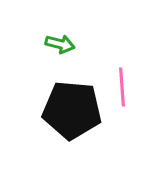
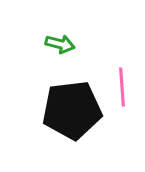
black pentagon: rotated 12 degrees counterclockwise
